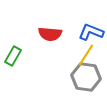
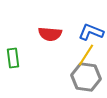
green rectangle: moved 2 px down; rotated 36 degrees counterclockwise
